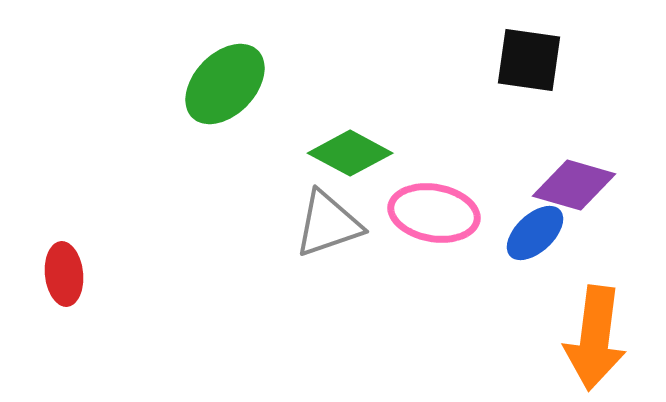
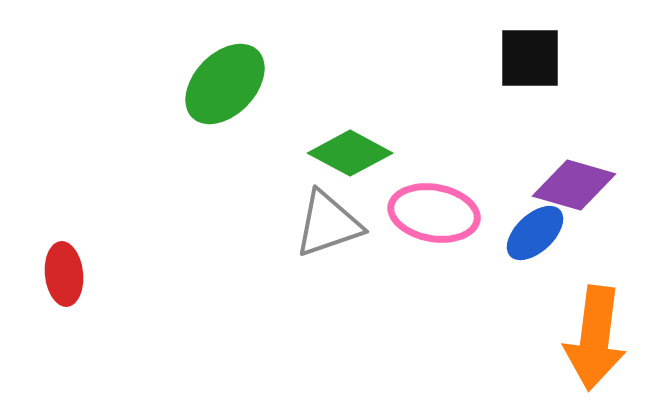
black square: moved 1 px right, 2 px up; rotated 8 degrees counterclockwise
